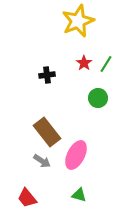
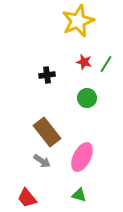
red star: moved 1 px up; rotated 21 degrees counterclockwise
green circle: moved 11 px left
pink ellipse: moved 6 px right, 2 px down
